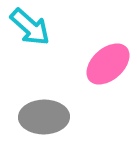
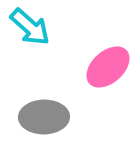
pink ellipse: moved 3 px down
